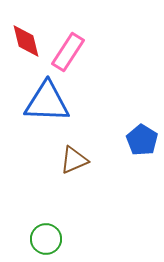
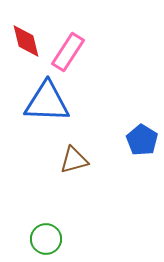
brown triangle: rotated 8 degrees clockwise
